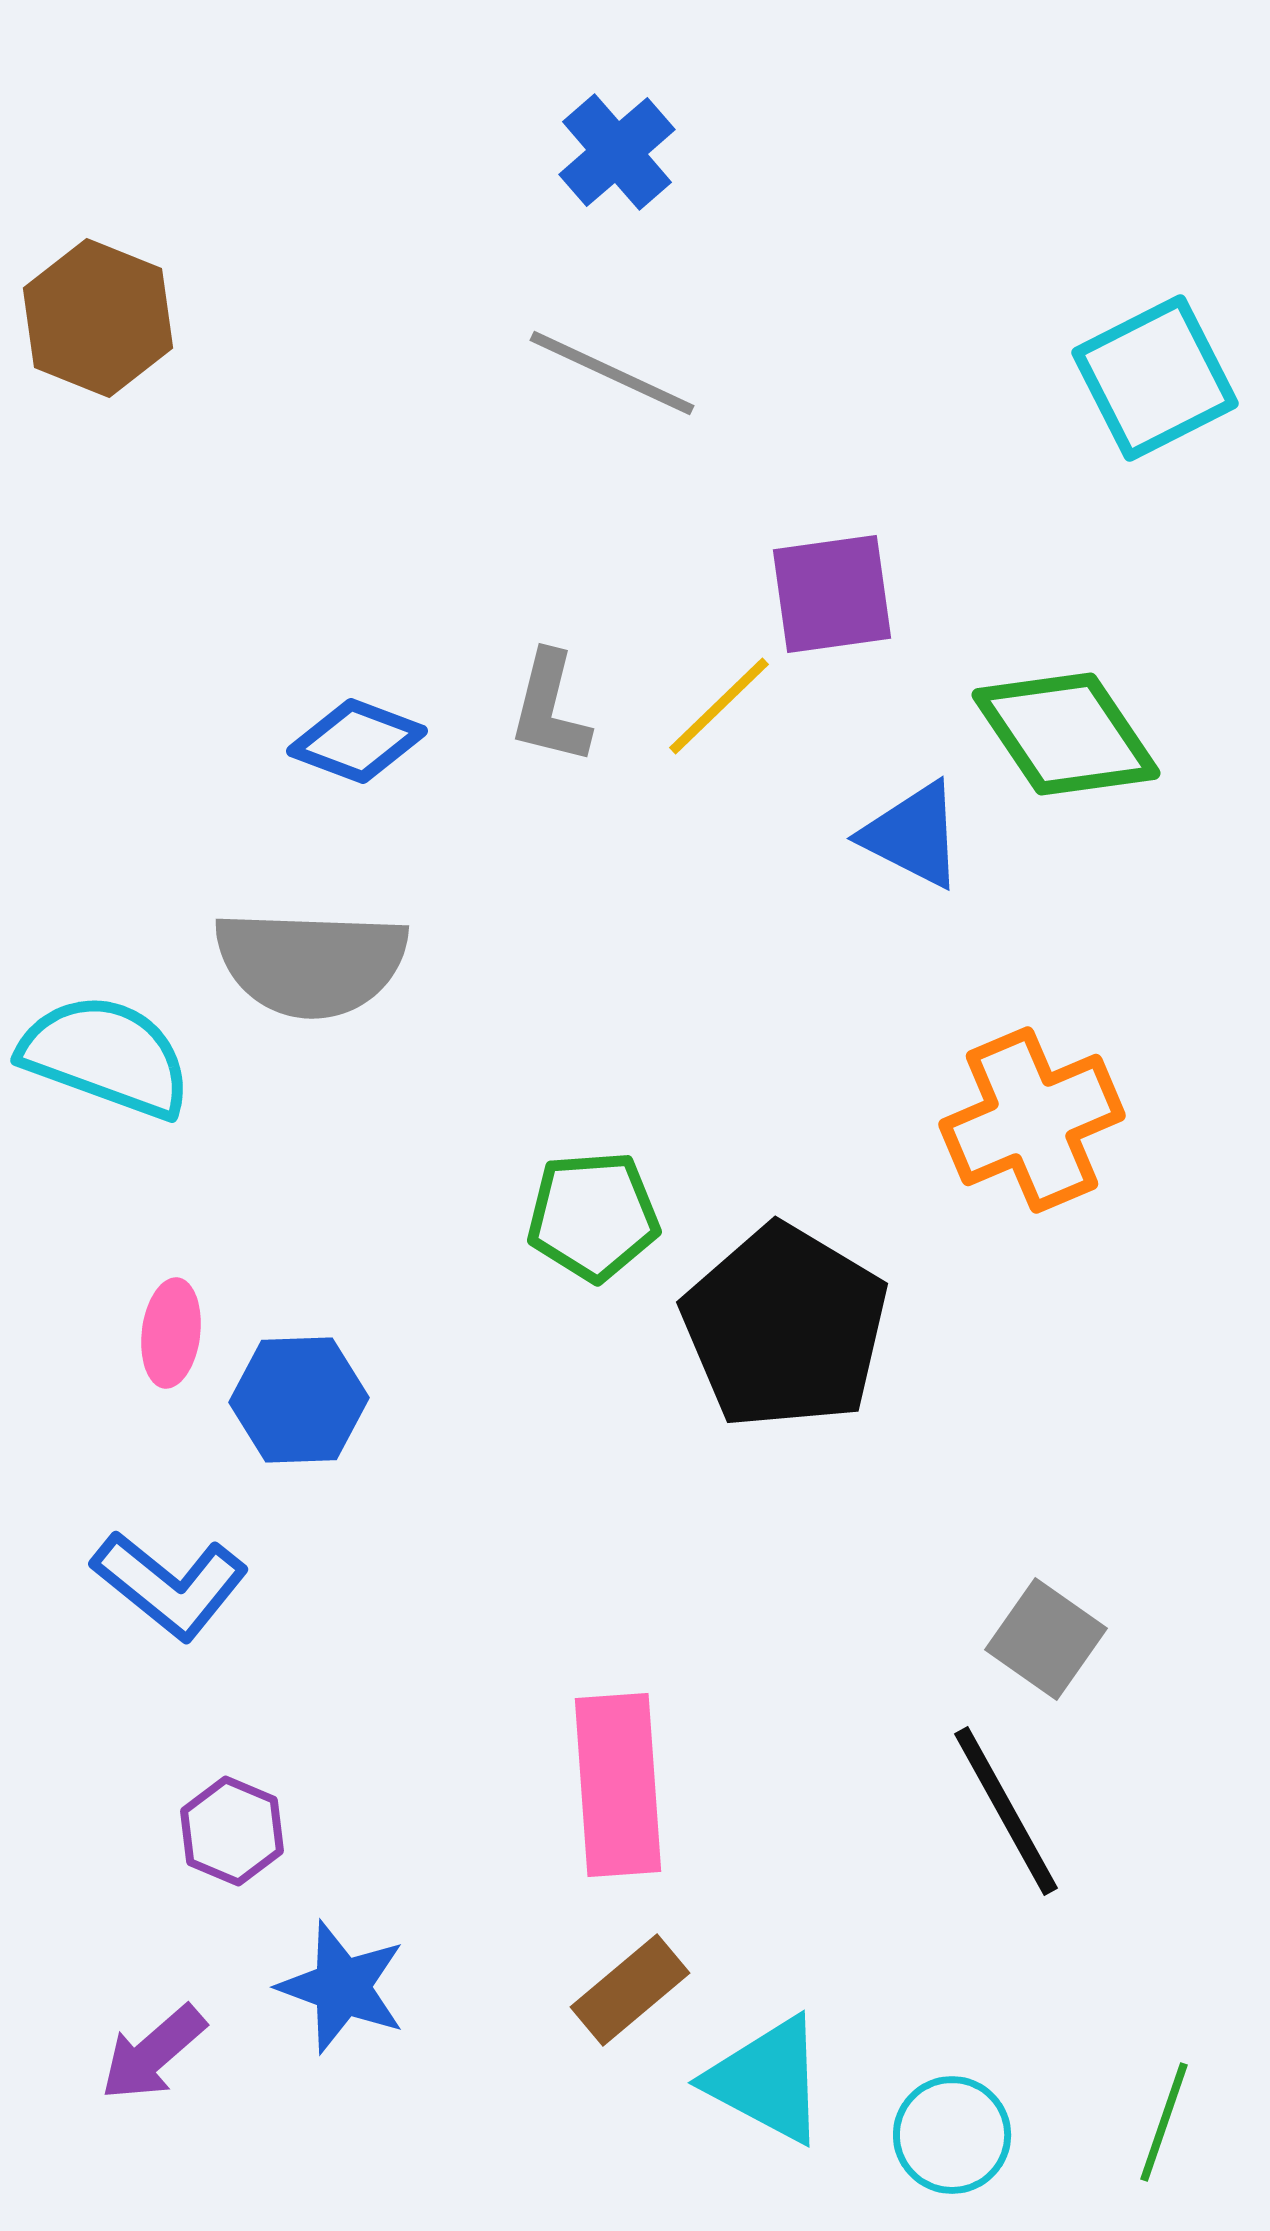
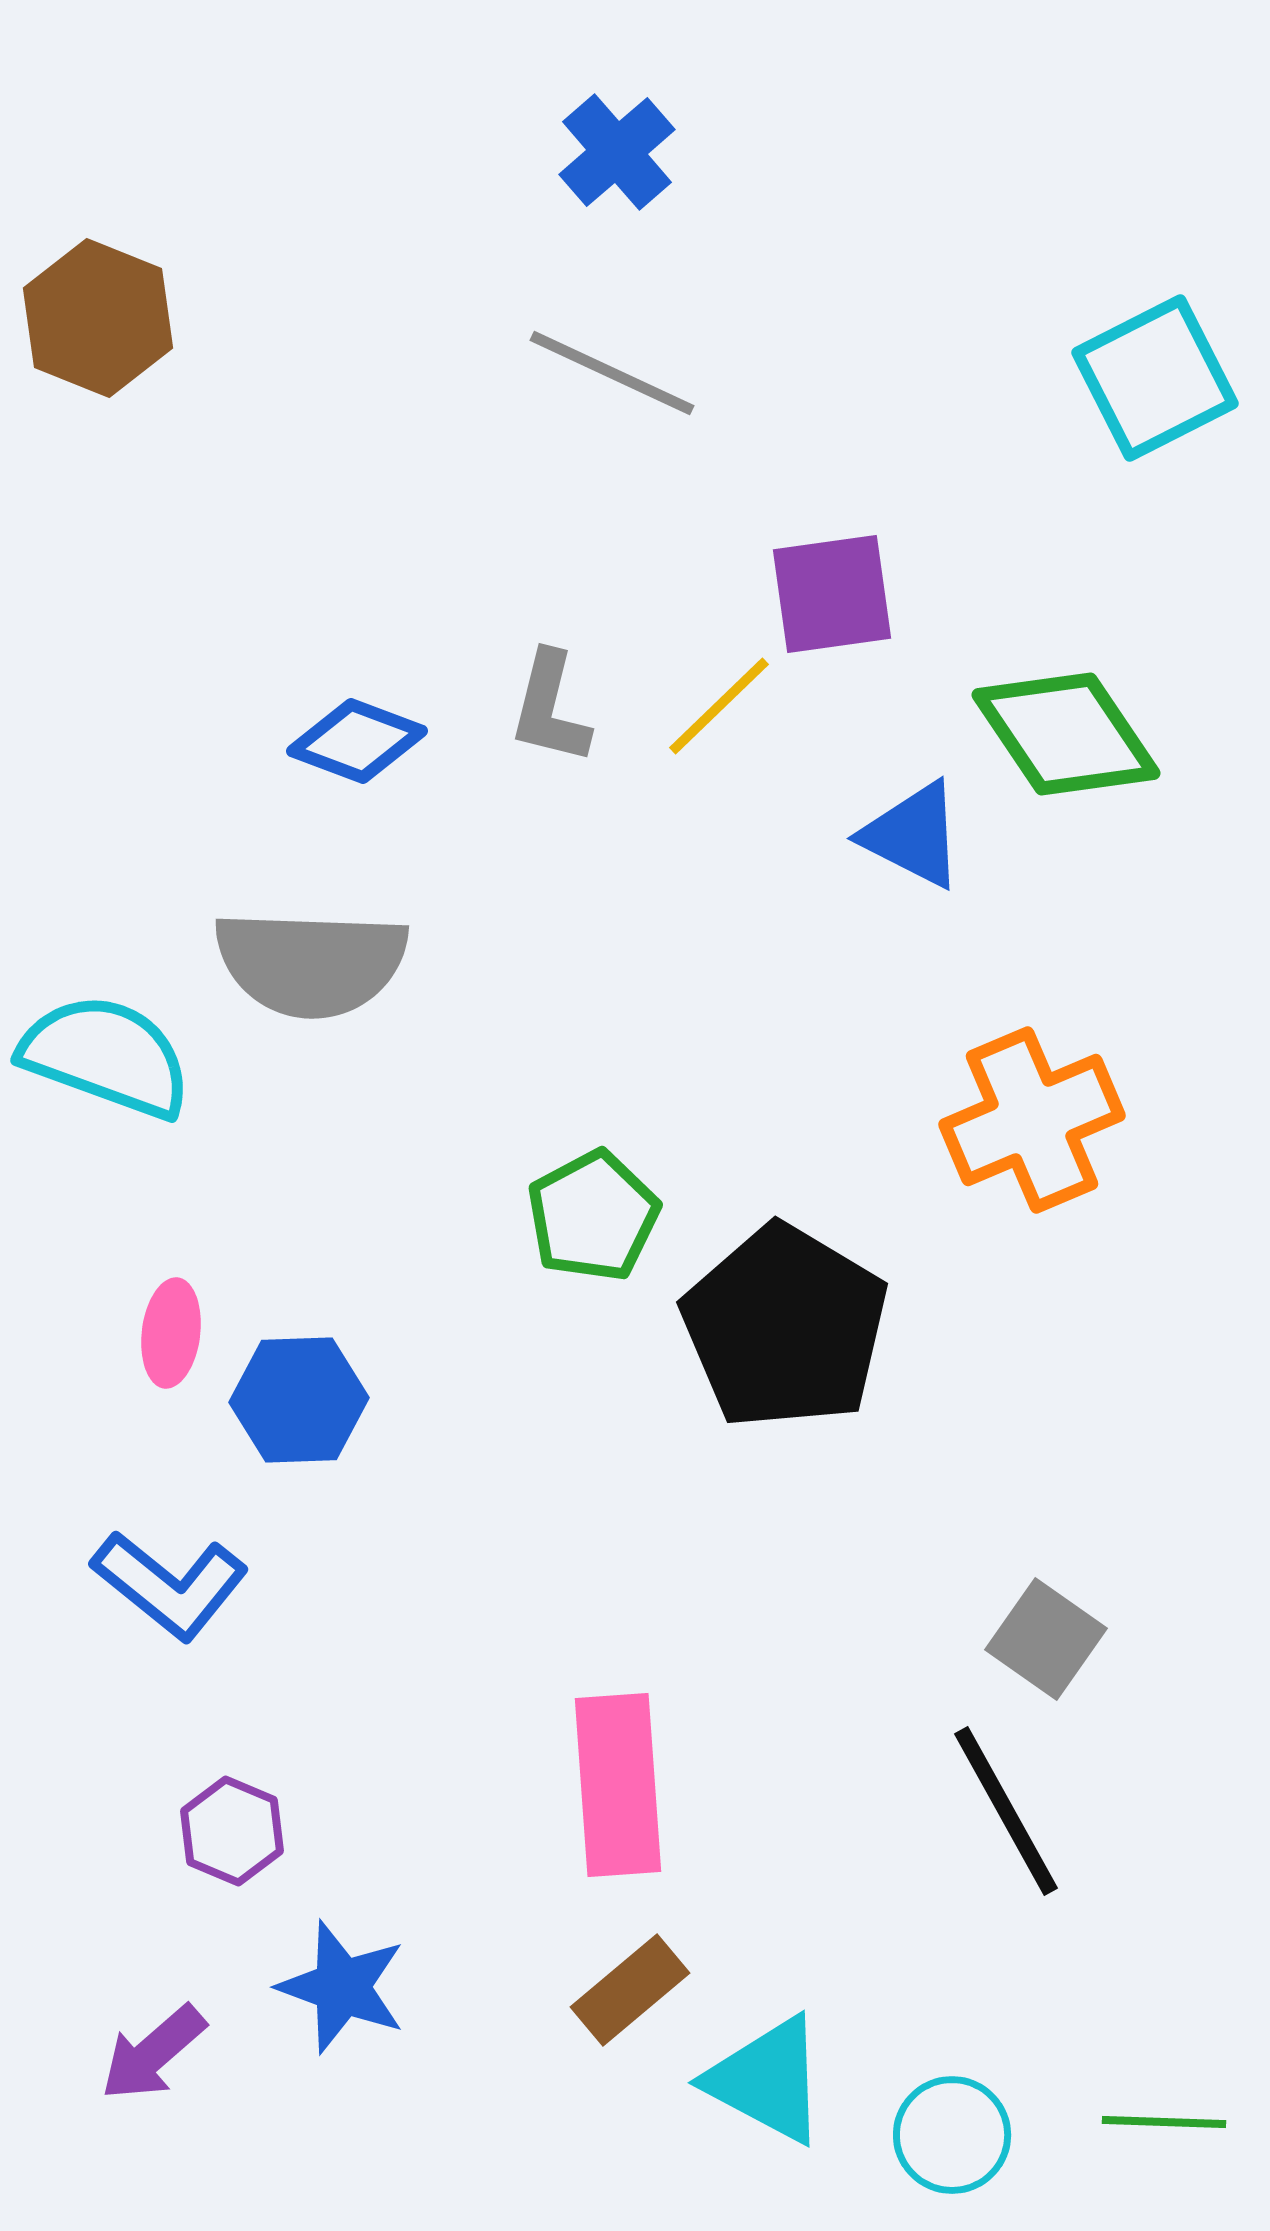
green pentagon: rotated 24 degrees counterclockwise
green line: rotated 73 degrees clockwise
